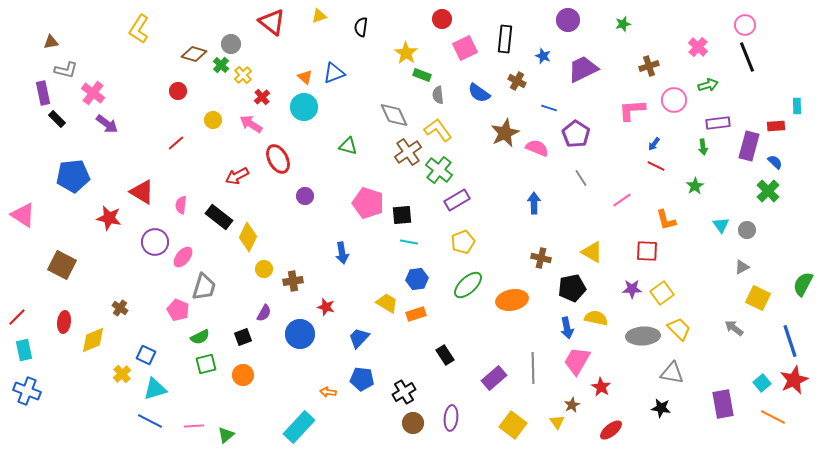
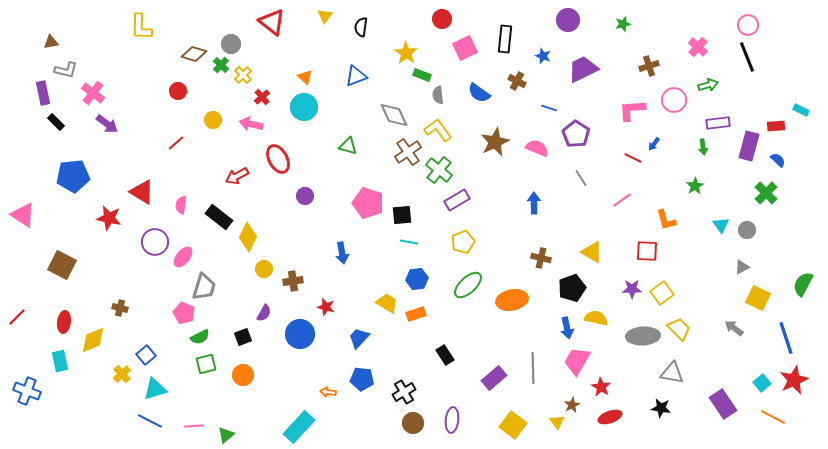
yellow triangle at (319, 16): moved 6 px right; rotated 35 degrees counterclockwise
pink circle at (745, 25): moved 3 px right
yellow L-shape at (139, 29): moved 2 px right, 2 px up; rotated 32 degrees counterclockwise
blue triangle at (334, 73): moved 22 px right, 3 px down
cyan rectangle at (797, 106): moved 4 px right, 4 px down; rotated 63 degrees counterclockwise
black rectangle at (57, 119): moved 1 px left, 3 px down
pink arrow at (251, 124): rotated 20 degrees counterclockwise
brown star at (505, 133): moved 10 px left, 9 px down
blue semicircle at (775, 162): moved 3 px right, 2 px up
red line at (656, 166): moved 23 px left, 8 px up
green cross at (768, 191): moved 2 px left, 2 px down
black pentagon at (572, 288): rotated 8 degrees counterclockwise
brown cross at (120, 308): rotated 21 degrees counterclockwise
pink pentagon at (178, 310): moved 6 px right, 3 px down
blue line at (790, 341): moved 4 px left, 3 px up
cyan rectangle at (24, 350): moved 36 px right, 11 px down
blue square at (146, 355): rotated 24 degrees clockwise
purple rectangle at (723, 404): rotated 24 degrees counterclockwise
purple ellipse at (451, 418): moved 1 px right, 2 px down
red ellipse at (611, 430): moved 1 px left, 13 px up; rotated 20 degrees clockwise
